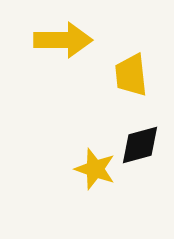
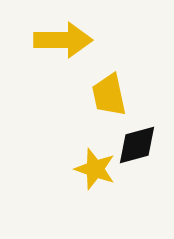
yellow trapezoid: moved 22 px left, 20 px down; rotated 6 degrees counterclockwise
black diamond: moved 3 px left
